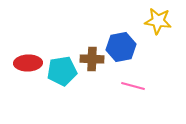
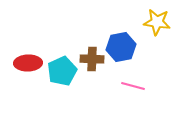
yellow star: moved 1 px left, 1 px down
cyan pentagon: rotated 16 degrees counterclockwise
